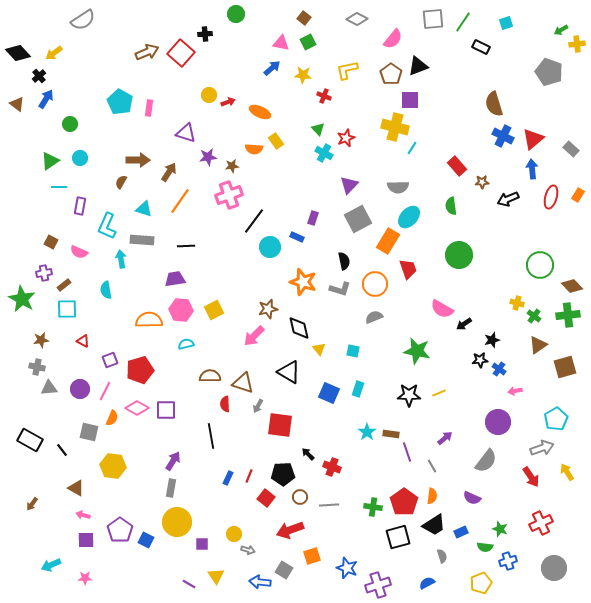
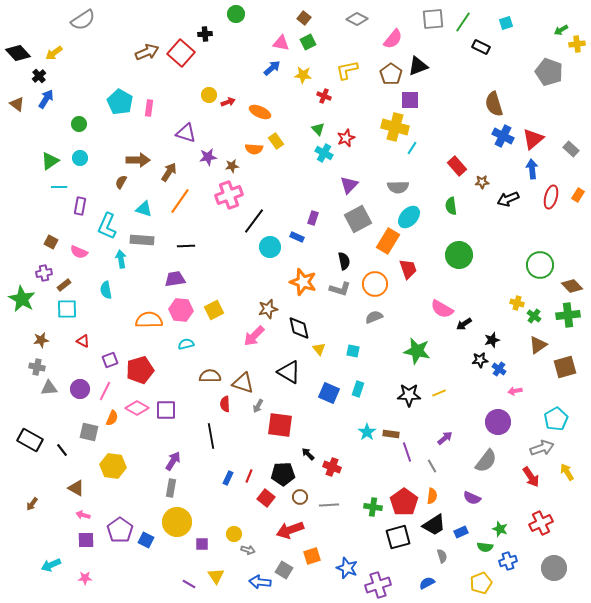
green circle at (70, 124): moved 9 px right
